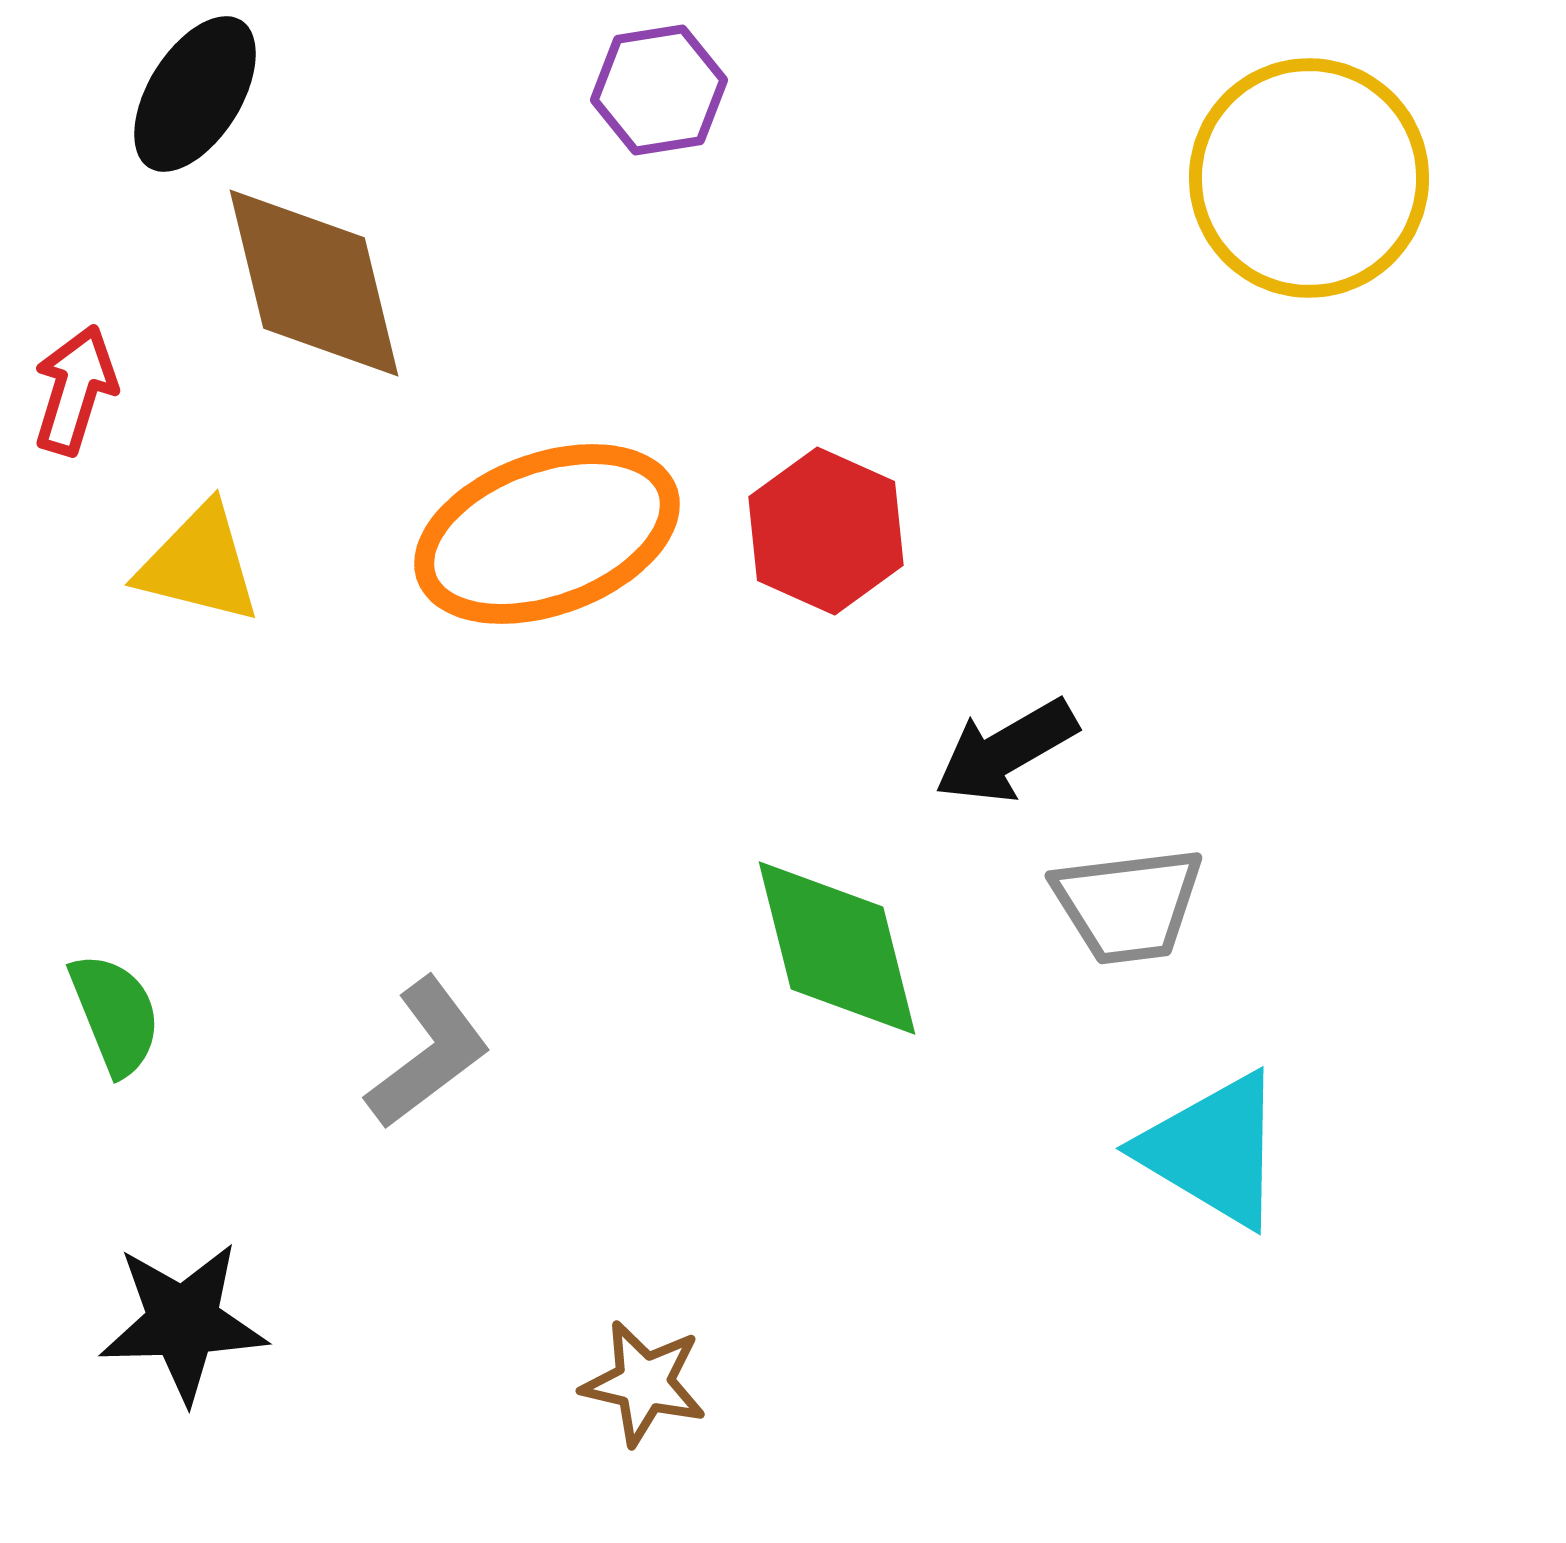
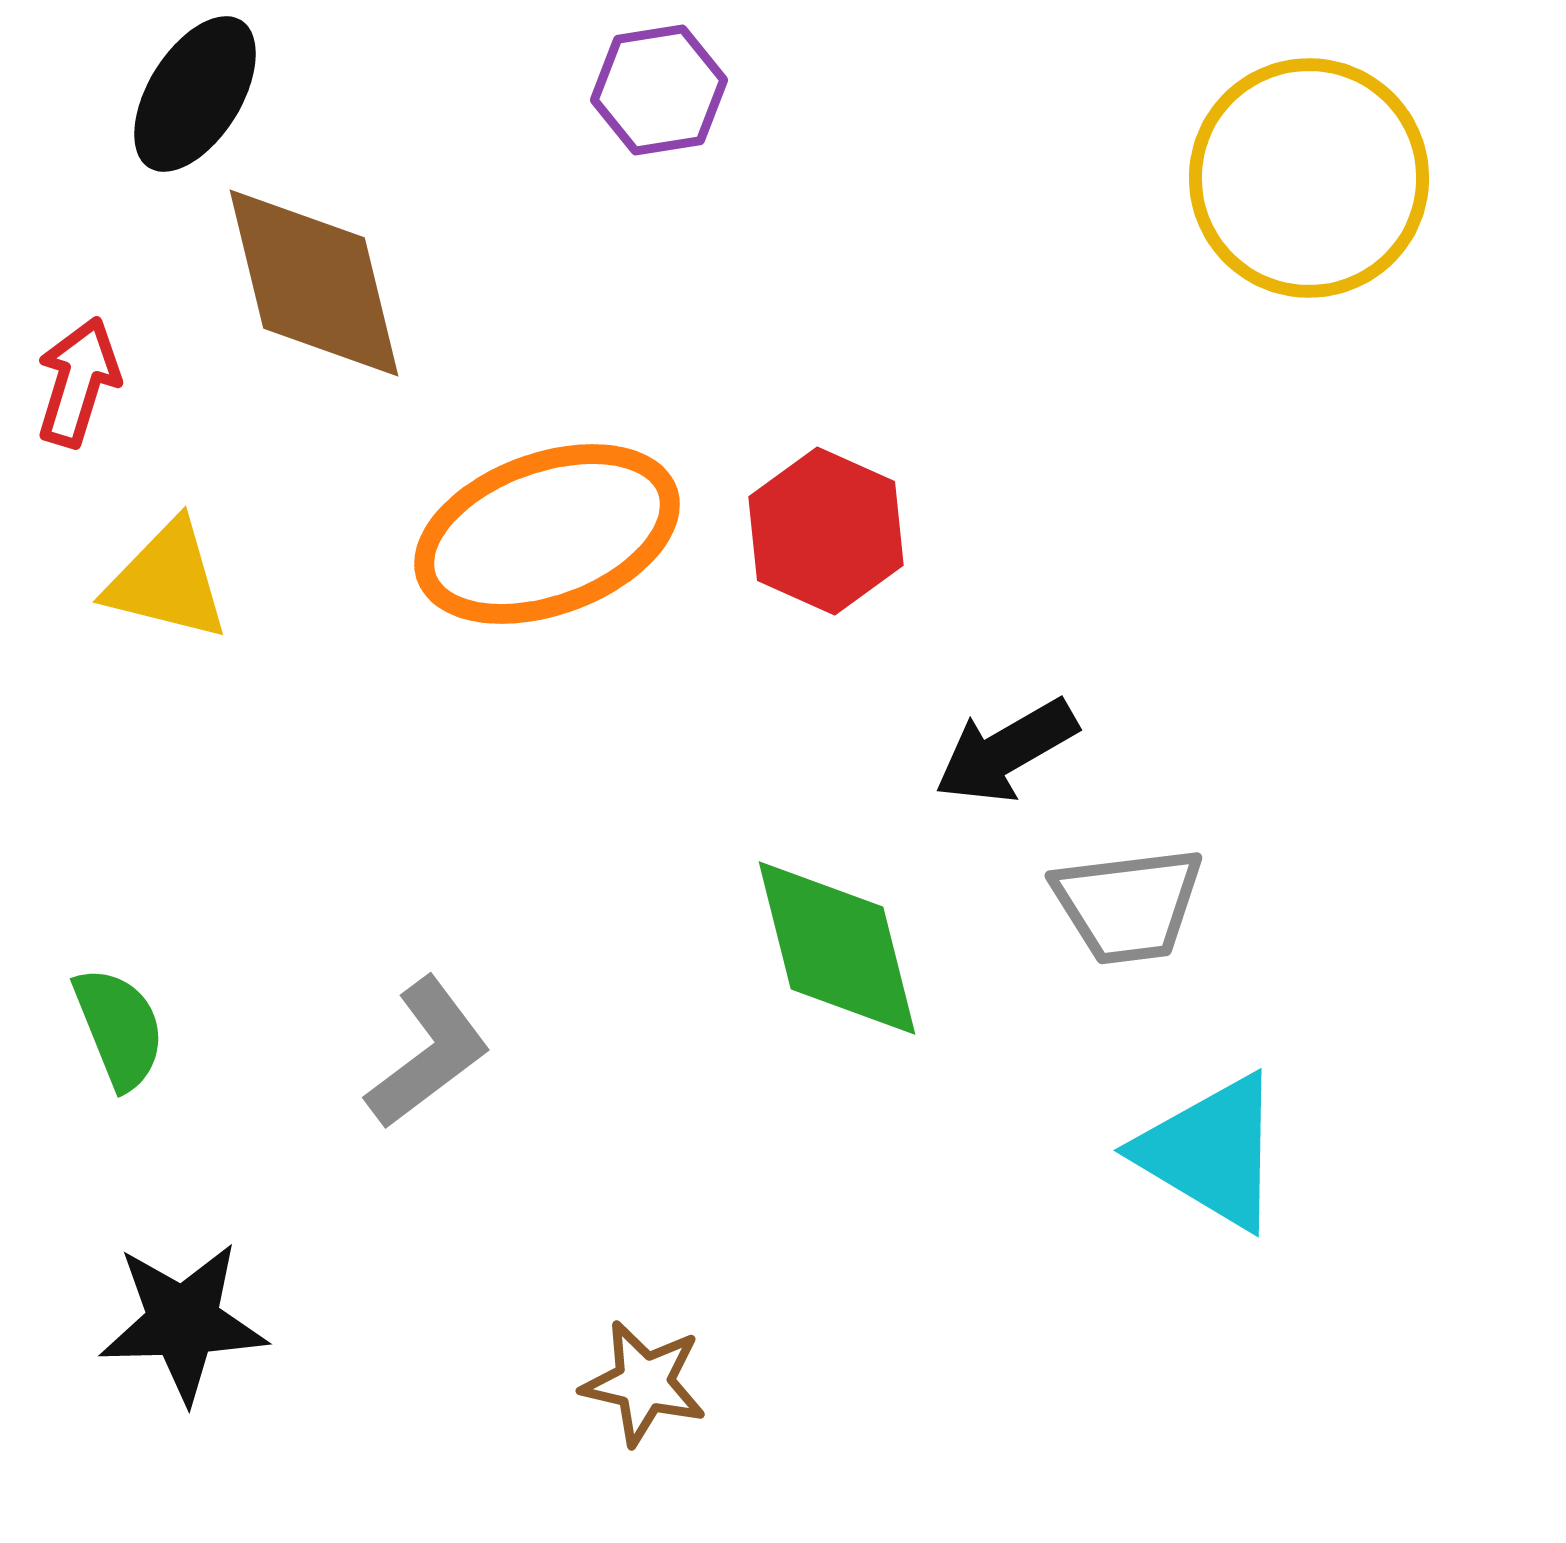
red arrow: moved 3 px right, 8 px up
yellow triangle: moved 32 px left, 17 px down
green semicircle: moved 4 px right, 14 px down
cyan triangle: moved 2 px left, 2 px down
